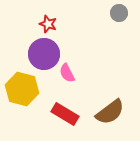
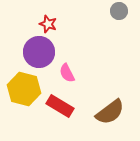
gray circle: moved 2 px up
purple circle: moved 5 px left, 2 px up
yellow hexagon: moved 2 px right
red rectangle: moved 5 px left, 8 px up
